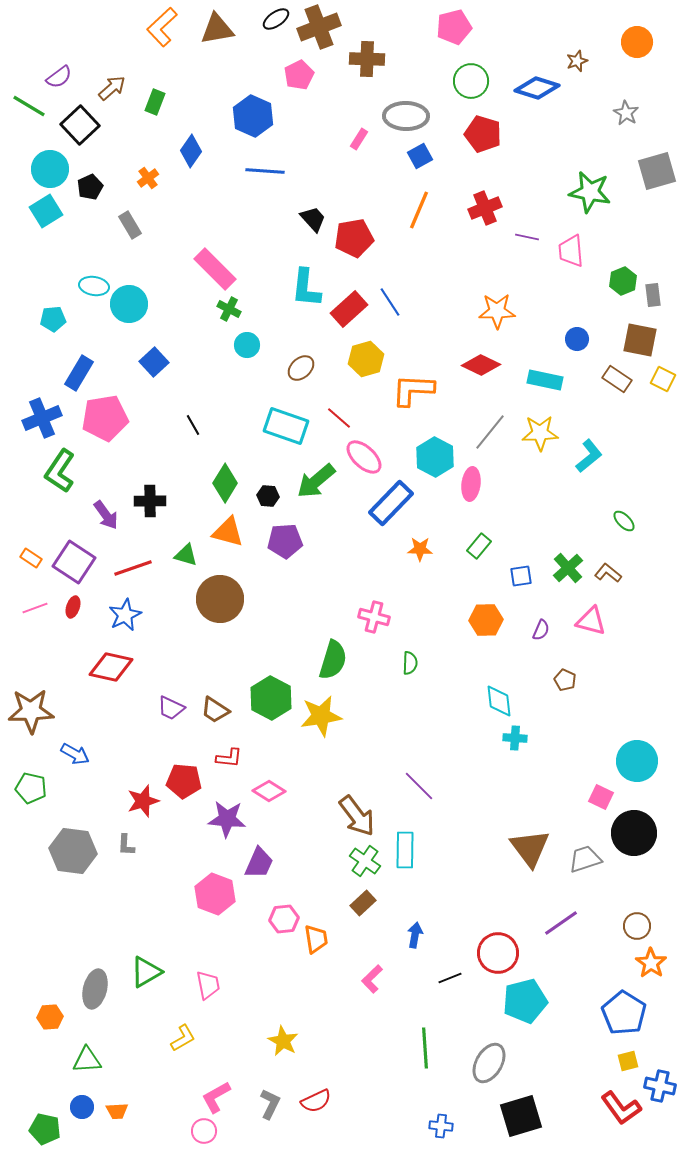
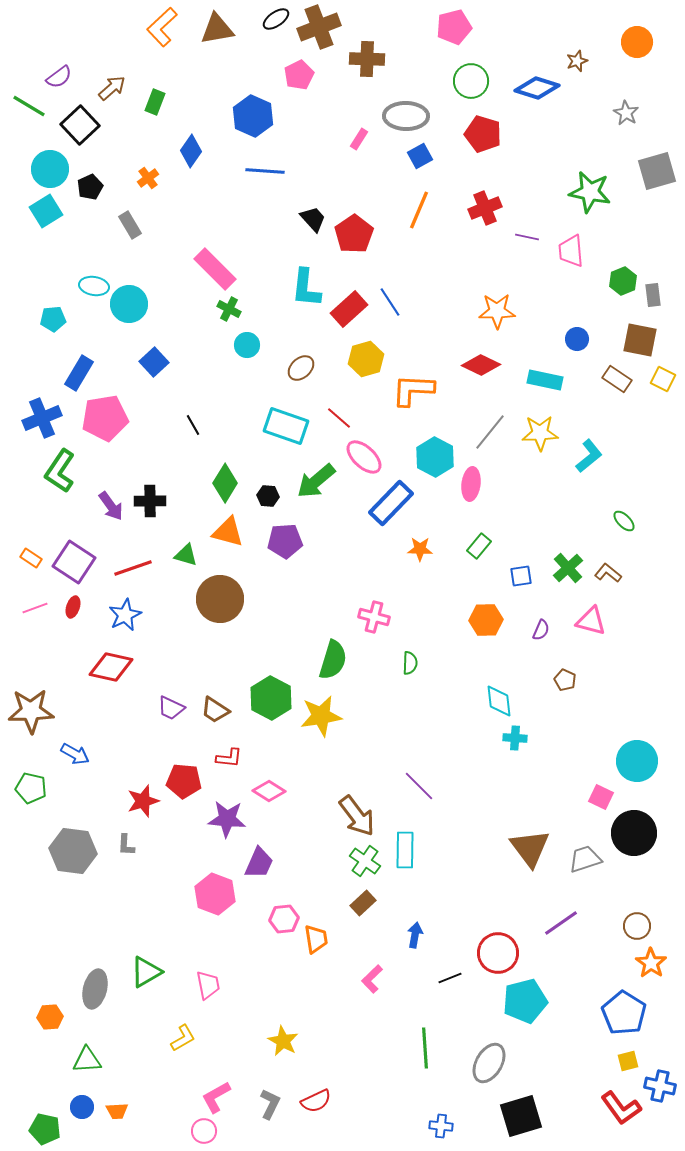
red pentagon at (354, 238): moved 4 px up; rotated 24 degrees counterclockwise
purple arrow at (106, 515): moved 5 px right, 9 px up
